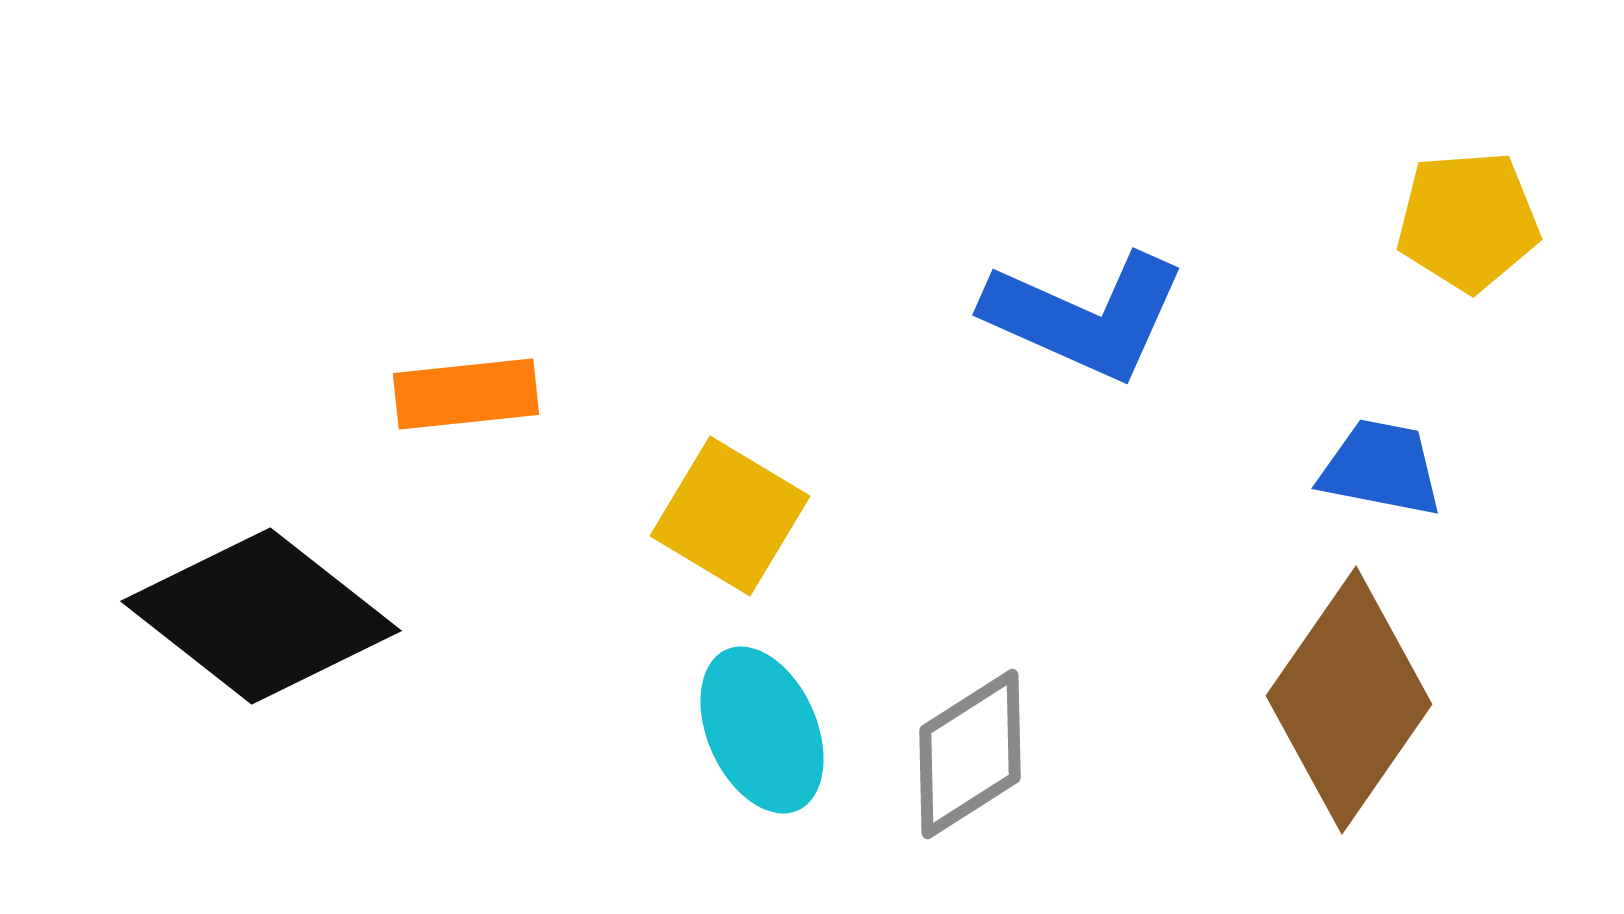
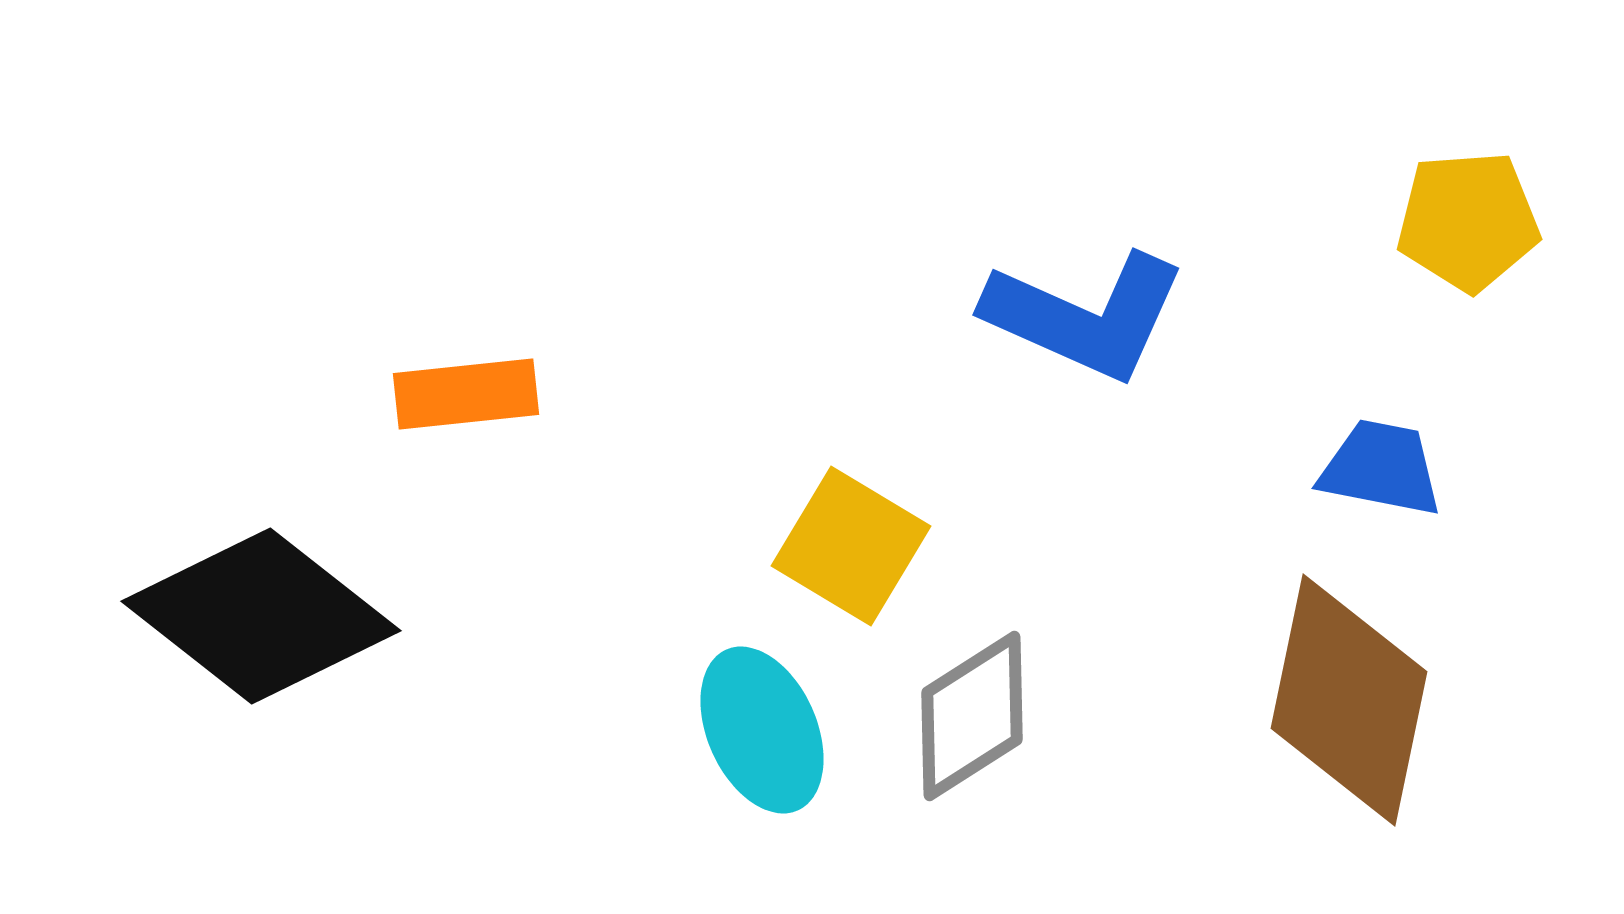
yellow square: moved 121 px right, 30 px down
brown diamond: rotated 23 degrees counterclockwise
gray diamond: moved 2 px right, 38 px up
